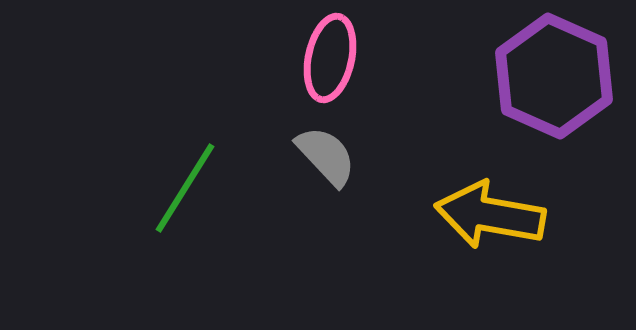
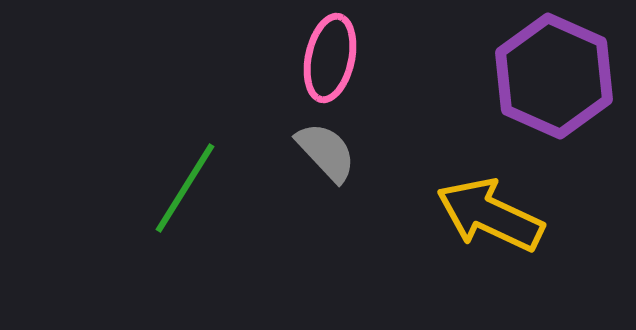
gray semicircle: moved 4 px up
yellow arrow: rotated 15 degrees clockwise
